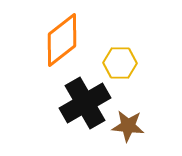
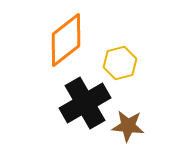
orange diamond: moved 4 px right
yellow hexagon: rotated 16 degrees counterclockwise
